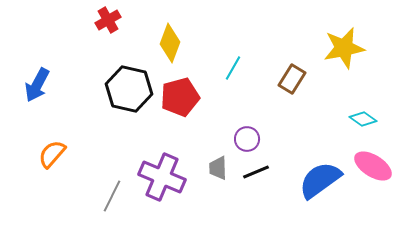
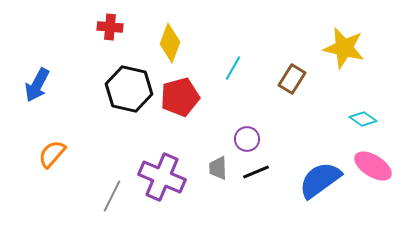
red cross: moved 2 px right, 7 px down; rotated 35 degrees clockwise
yellow star: rotated 24 degrees clockwise
